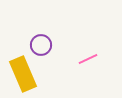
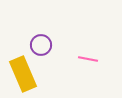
pink line: rotated 36 degrees clockwise
